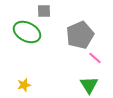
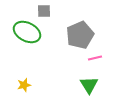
pink line: rotated 56 degrees counterclockwise
